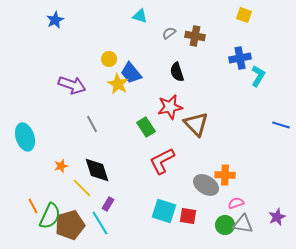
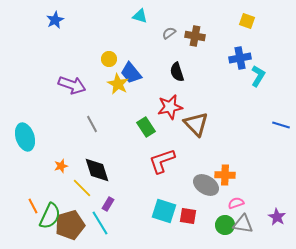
yellow square: moved 3 px right, 6 px down
red L-shape: rotated 8 degrees clockwise
purple star: rotated 18 degrees counterclockwise
